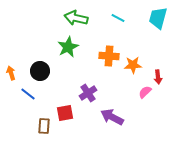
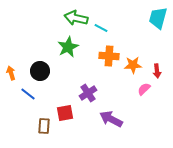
cyan line: moved 17 px left, 10 px down
red arrow: moved 1 px left, 6 px up
pink semicircle: moved 1 px left, 3 px up
purple arrow: moved 1 px left, 2 px down
